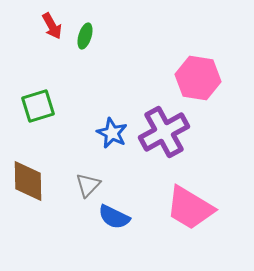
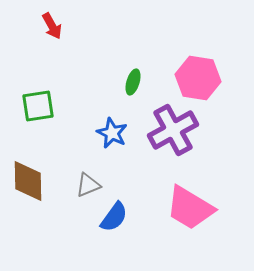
green ellipse: moved 48 px right, 46 px down
green square: rotated 8 degrees clockwise
purple cross: moved 9 px right, 2 px up
gray triangle: rotated 24 degrees clockwise
blue semicircle: rotated 80 degrees counterclockwise
